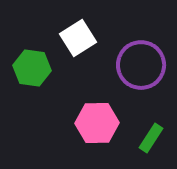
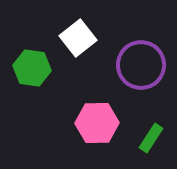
white square: rotated 6 degrees counterclockwise
